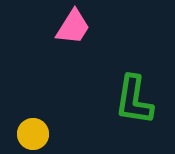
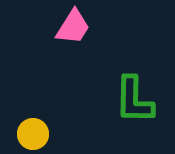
green L-shape: rotated 8 degrees counterclockwise
